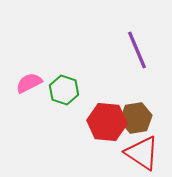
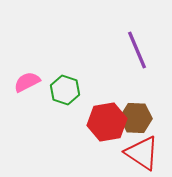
pink semicircle: moved 2 px left, 1 px up
green hexagon: moved 1 px right
brown hexagon: rotated 12 degrees clockwise
red hexagon: rotated 15 degrees counterclockwise
